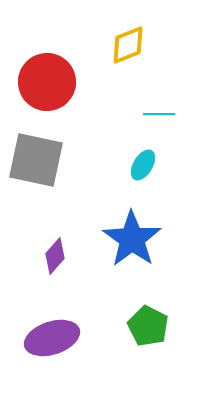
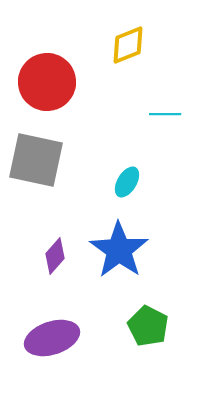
cyan line: moved 6 px right
cyan ellipse: moved 16 px left, 17 px down
blue star: moved 13 px left, 11 px down
